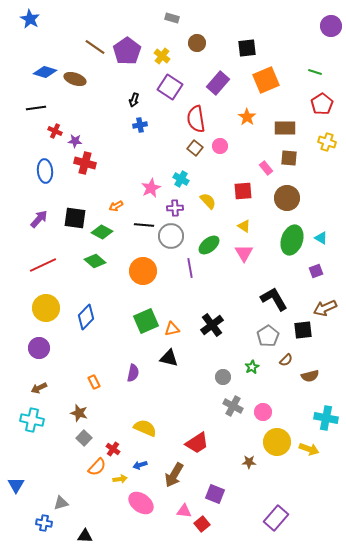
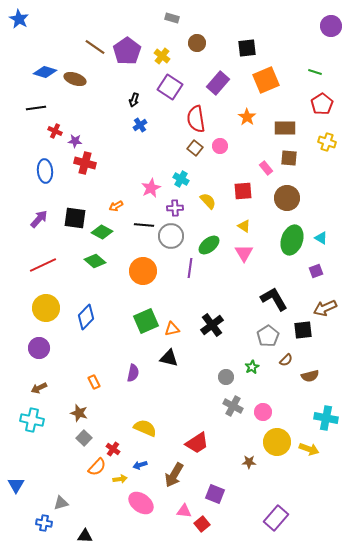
blue star at (30, 19): moved 11 px left
blue cross at (140, 125): rotated 24 degrees counterclockwise
purple line at (190, 268): rotated 18 degrees clockwise
gray circle at (223, 377): moved 3 px right
